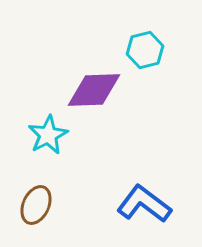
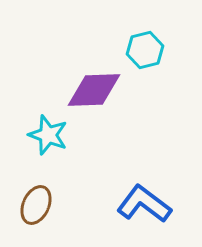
cyan star: rotated 24 degrees counterclockwise
